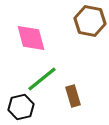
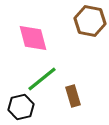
pink diamond: moved 2 px right
